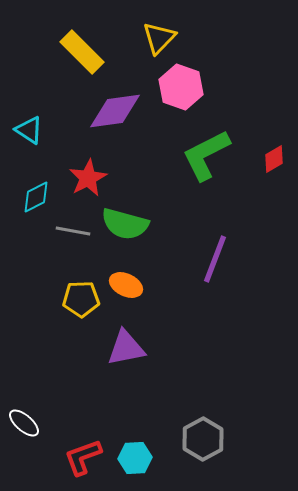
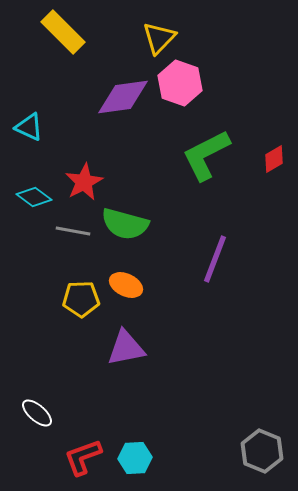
yellow rectangle: moved 19 px left, 20 px up
pink hexagon: moved 1 px left, 4 px up
purple diamond: moved 8 px right, 14 px up
cyan triangle: moved 3 px up; rotated 8 degrees counterclockwise
red star: moved 4 px left, 4 px down
cyan diamond: moved 2 px left; rotated 64 degrees clockwise
white ellipse: moved 13 px right, 10 px up
gray hexagon: moved 59 px right, 12 px down; rotated 9 degrees counterclockwise
